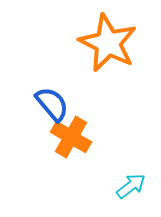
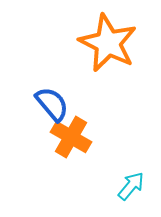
cyan arrow: rotated 12 degrees counterclockwise
